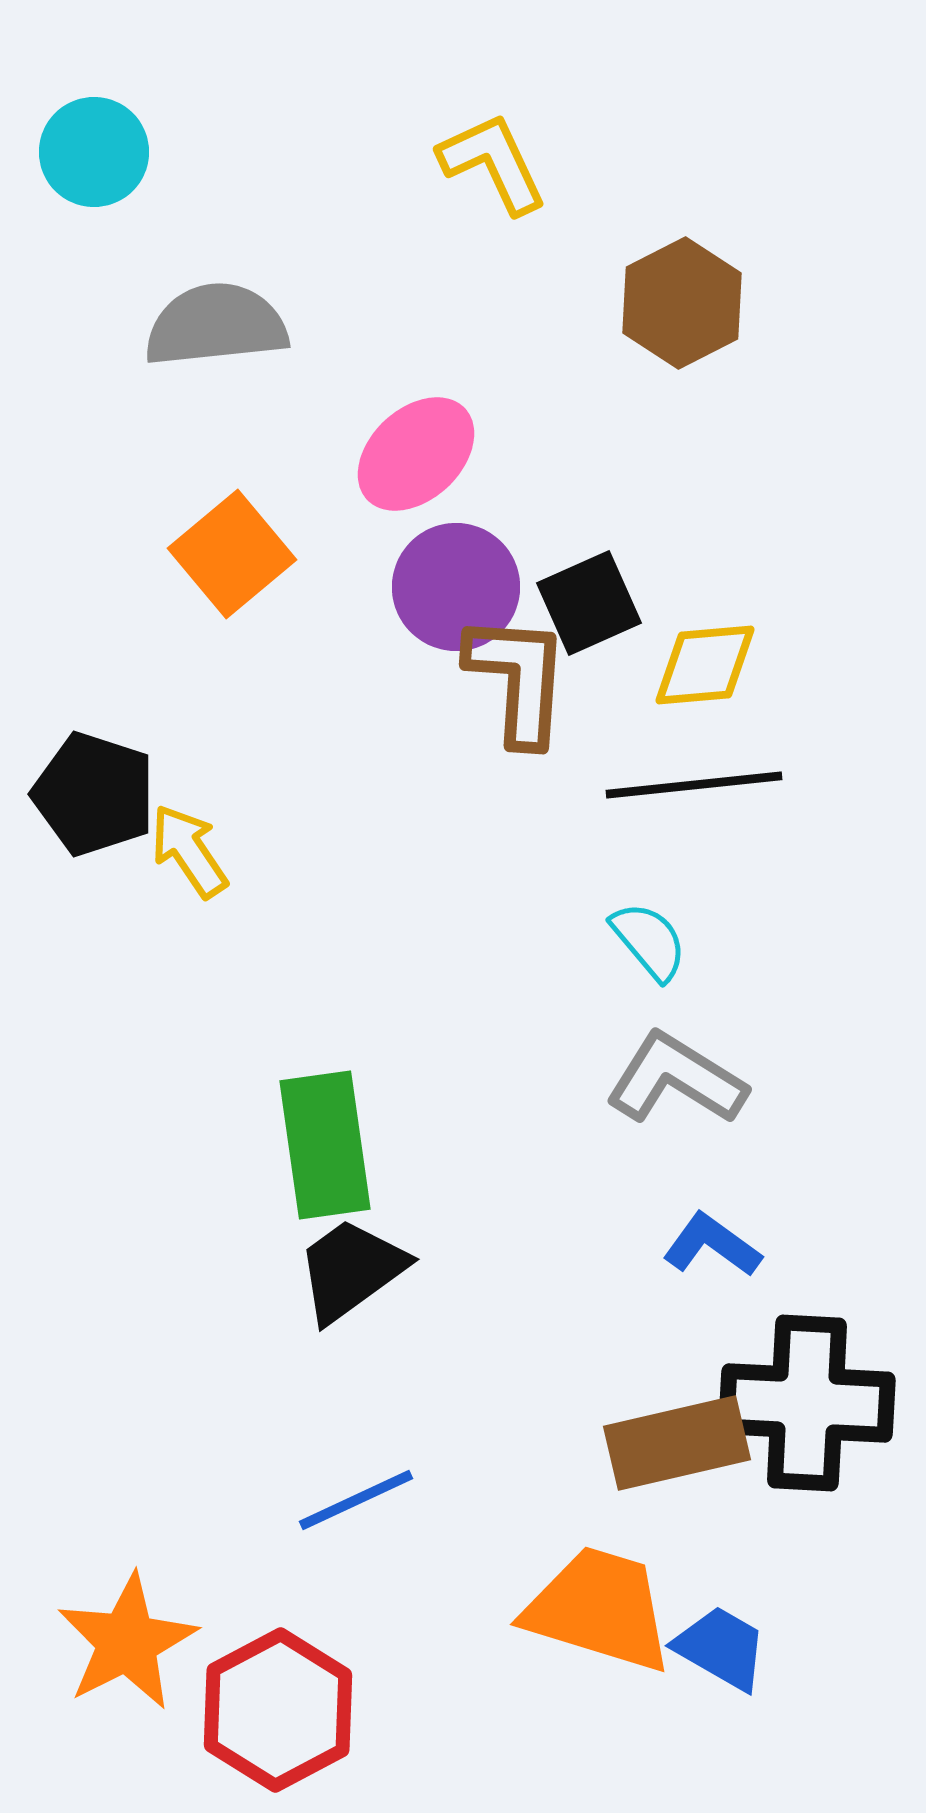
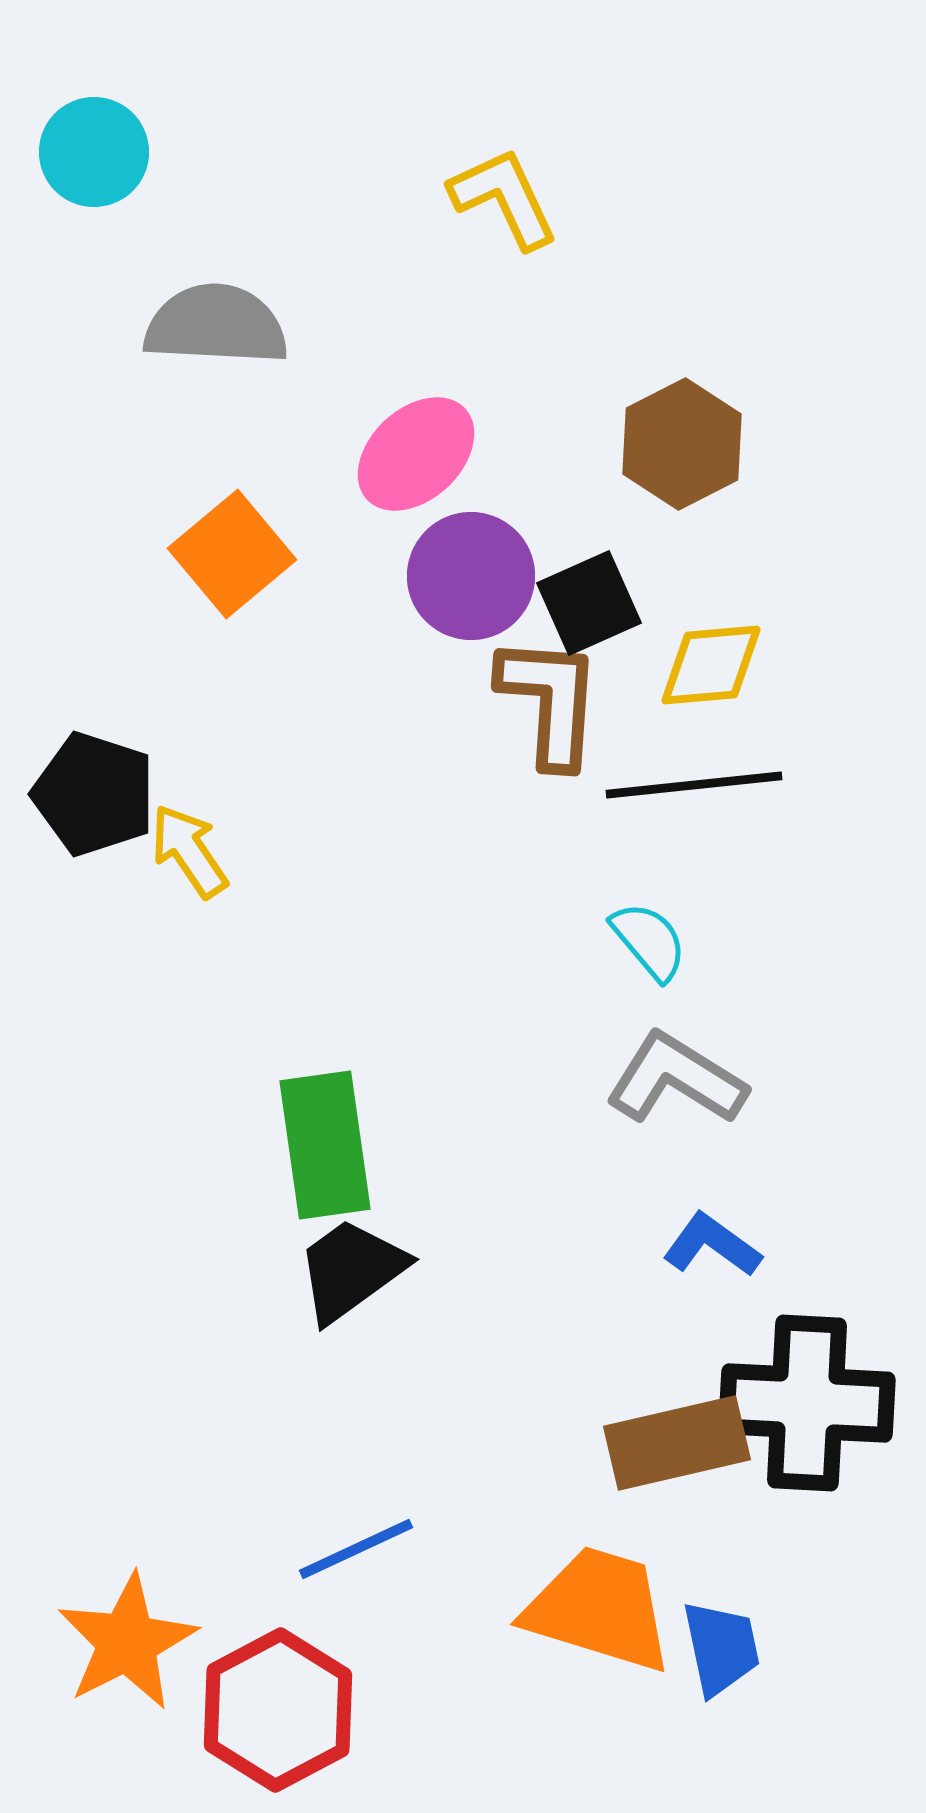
yellow L-shape: moved 11 px right, 35 px down
brown hexagon: moved 141 px down
gray semicircle: rotated 9 degrees clockwise
purple circle: moved 15 px right, 11 px up
yellow diamond: moved 6 px right
brown L-shape: moved 32 px right, 22 px down
blue line: moved 49 px down
blue trapezoid: rotated 48 degrees clockwise
